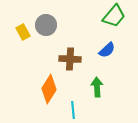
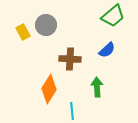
green trapezoid: moved 1 px left; rotated 10 degrees clockwise
cyan line: moved 1 px left, 1 px down
